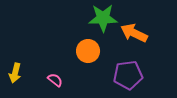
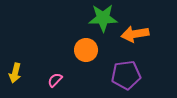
orange arrow: moved 1 px right, 1 px down; rotated 36 degrees counterclockwise
orange circle: moved 2 px left, 1 px up
purple pentagon: moved 2 px left
pink semicircle: rotated 84 degrees counterclockwise
